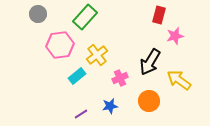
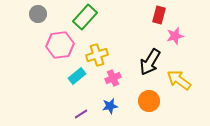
yellow cross: rotated 20 degrees clockwise
pink cross: moved 7 px left
